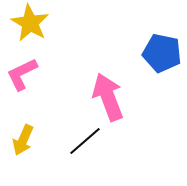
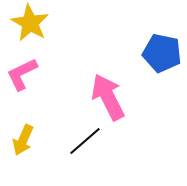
pink arrow: rotated 6 degrees counterclockwise
